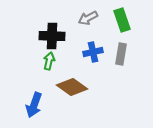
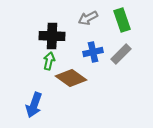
gray rectangle: rotated 35 degrees clockwise
brown diamond: moved 1 px left, 9 px up
